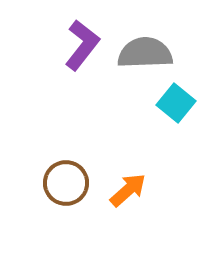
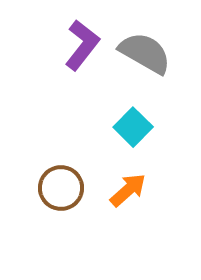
gray semicircle: rotated 32 degrees clockwise
cyan square: moved 43 px left, 24 px down; rotated 6 degrees clockwise
brown circle: moved 5 px left, 5 px down
